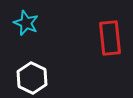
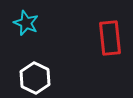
white hexagon: moved 3 px right
